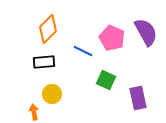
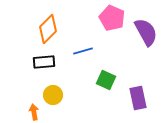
pink pentagon: moved 20 px up
blue line: rotated 42 degrees counterclockwise
yellow circle: moved 1 px right, 1 px down
